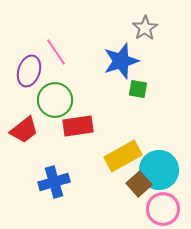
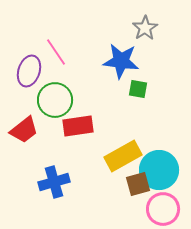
blue star: rotated 24 degrees clockwise
brown square: moved 1 px left; rotated 25 degrees clockwise
